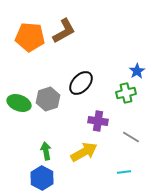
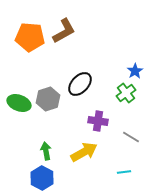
blue star: moved 2 px left
black ellipse: moved 1 px left, 1 px down
green cross: rotated 24 degrees counterclockwise
